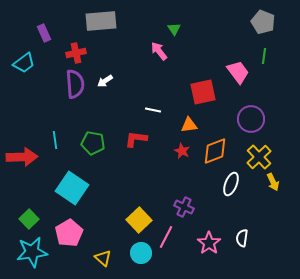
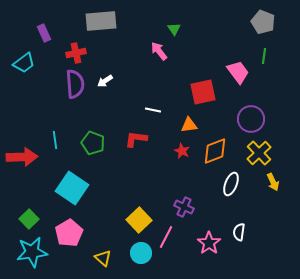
green pentagon: rotated 10 degrees clockwise
yellow cross: moved 4 px up
white semicircle: moved 3 px left, 6 px up
